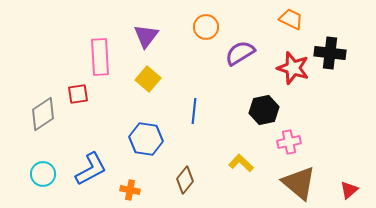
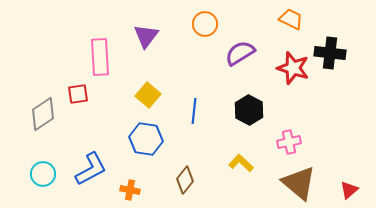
orange circle: moved 1 px left, 3 px up
yellow square: moved 16 px down
black hexagon: moved 15 px left; rotated 20 degrees counterclockwise
